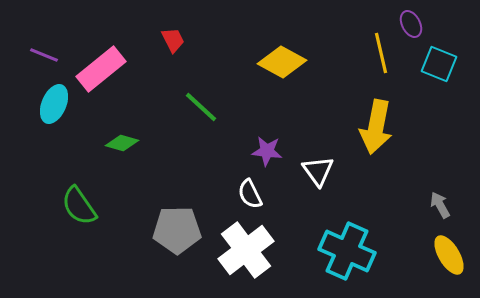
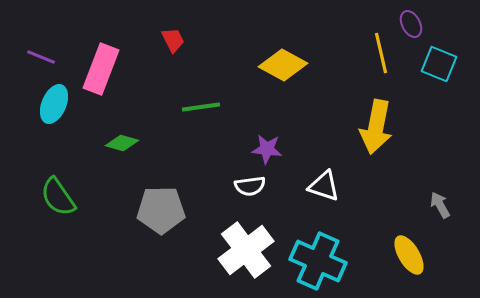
purple line: moved 3 px left, 2 px down
yellow diamond: moved 1 px right, 3 px down
pink rectangle: rotated 30 degrees counterclockwise
green line: rotated 51 degrees counterclockwise
purple star: moved 2 px up
white triangle: moved 6 px right, 15 px down; rotated 36 degrees counterclockwise
white semicircle: moved 8 px up; rotated 72 degrees counterclockwise
green semicircle: moved 21 px left, 9 px up
gray pentagon: moved 16 px left, 20 px up
cyan cross: moved 29 px left, 10 px down
yellow ellipse: moved 40 px left
